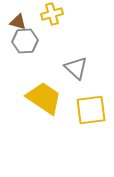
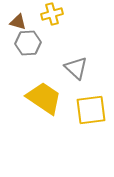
gray hexagon: moved 3 px right, 2 px down
